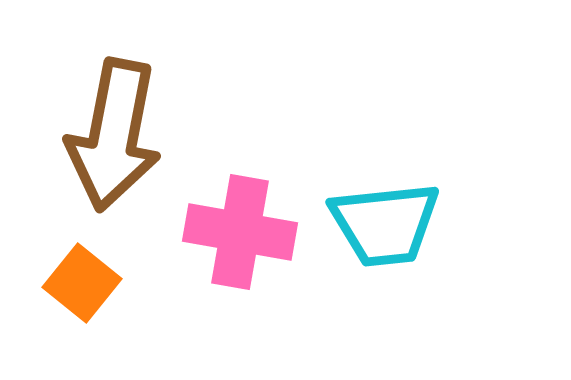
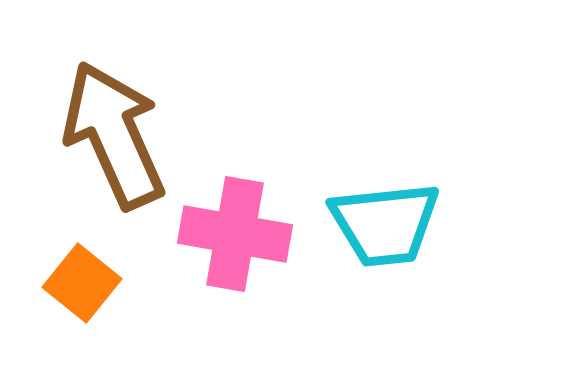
brown arrow: rotated 145 degrees clockwise
pink cross: moved 5 px left, 2 px down
